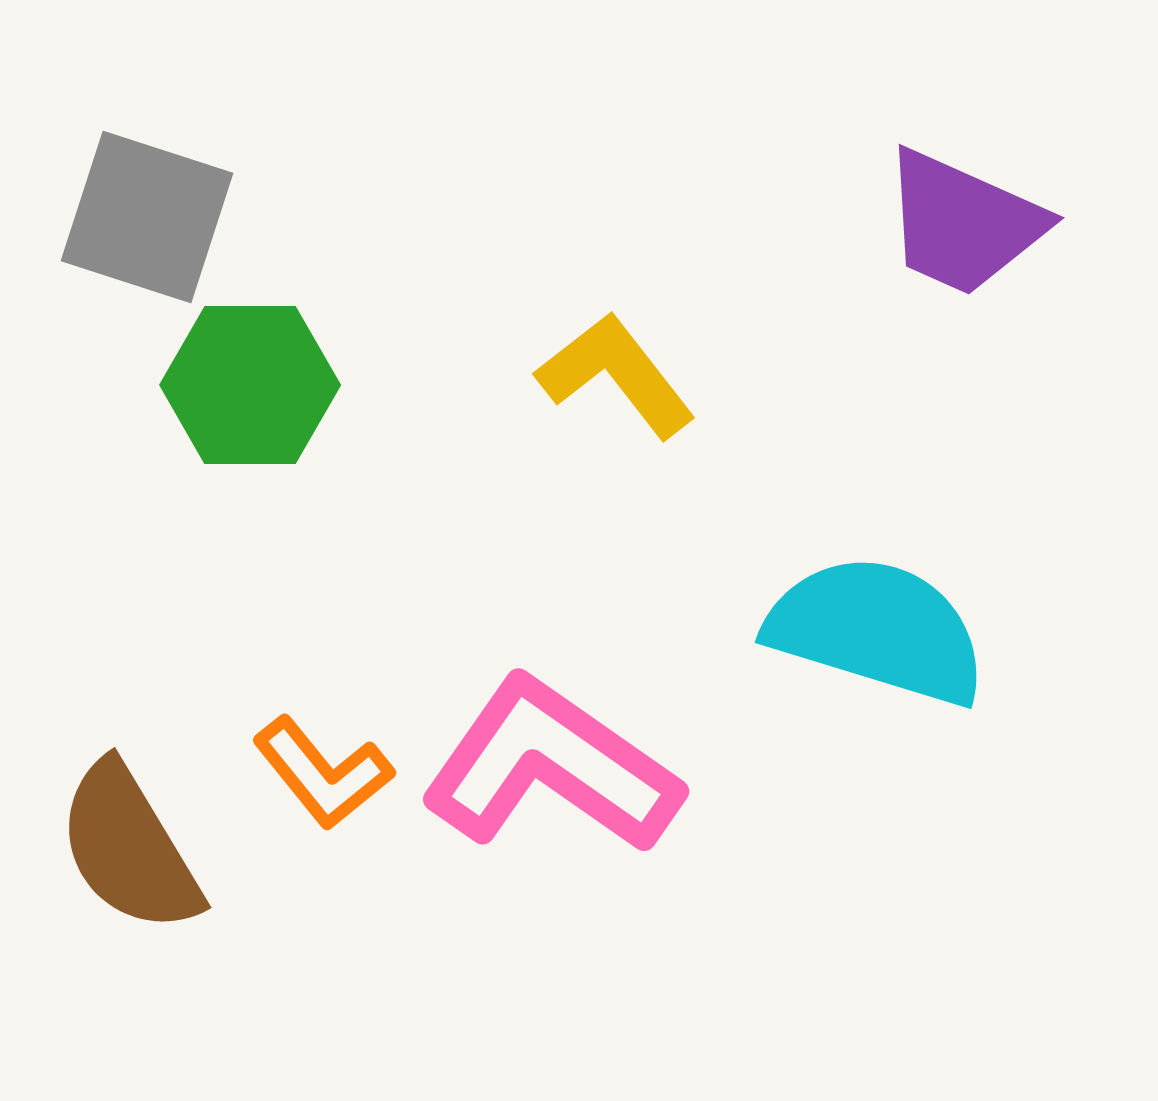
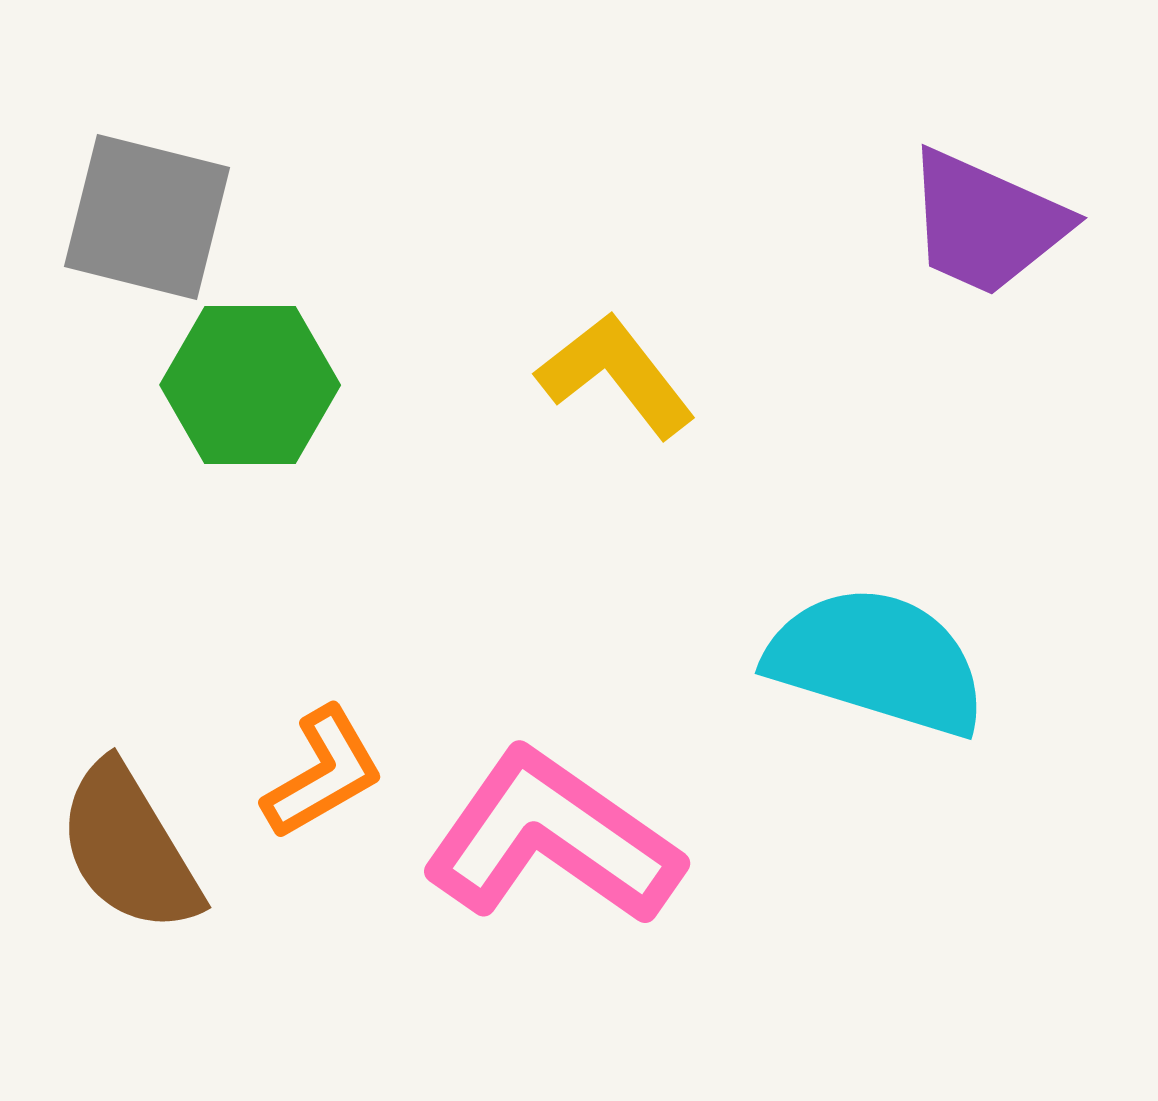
gray square: rotated 4 degrees counterclockwise
purple trapezoid: moved 23 px right
cyan semicircle: moved 31 px down
pink L-shape: moved 1 px right, 72 px down
orange L-shape: rotated 81 degrees counterclockwise
